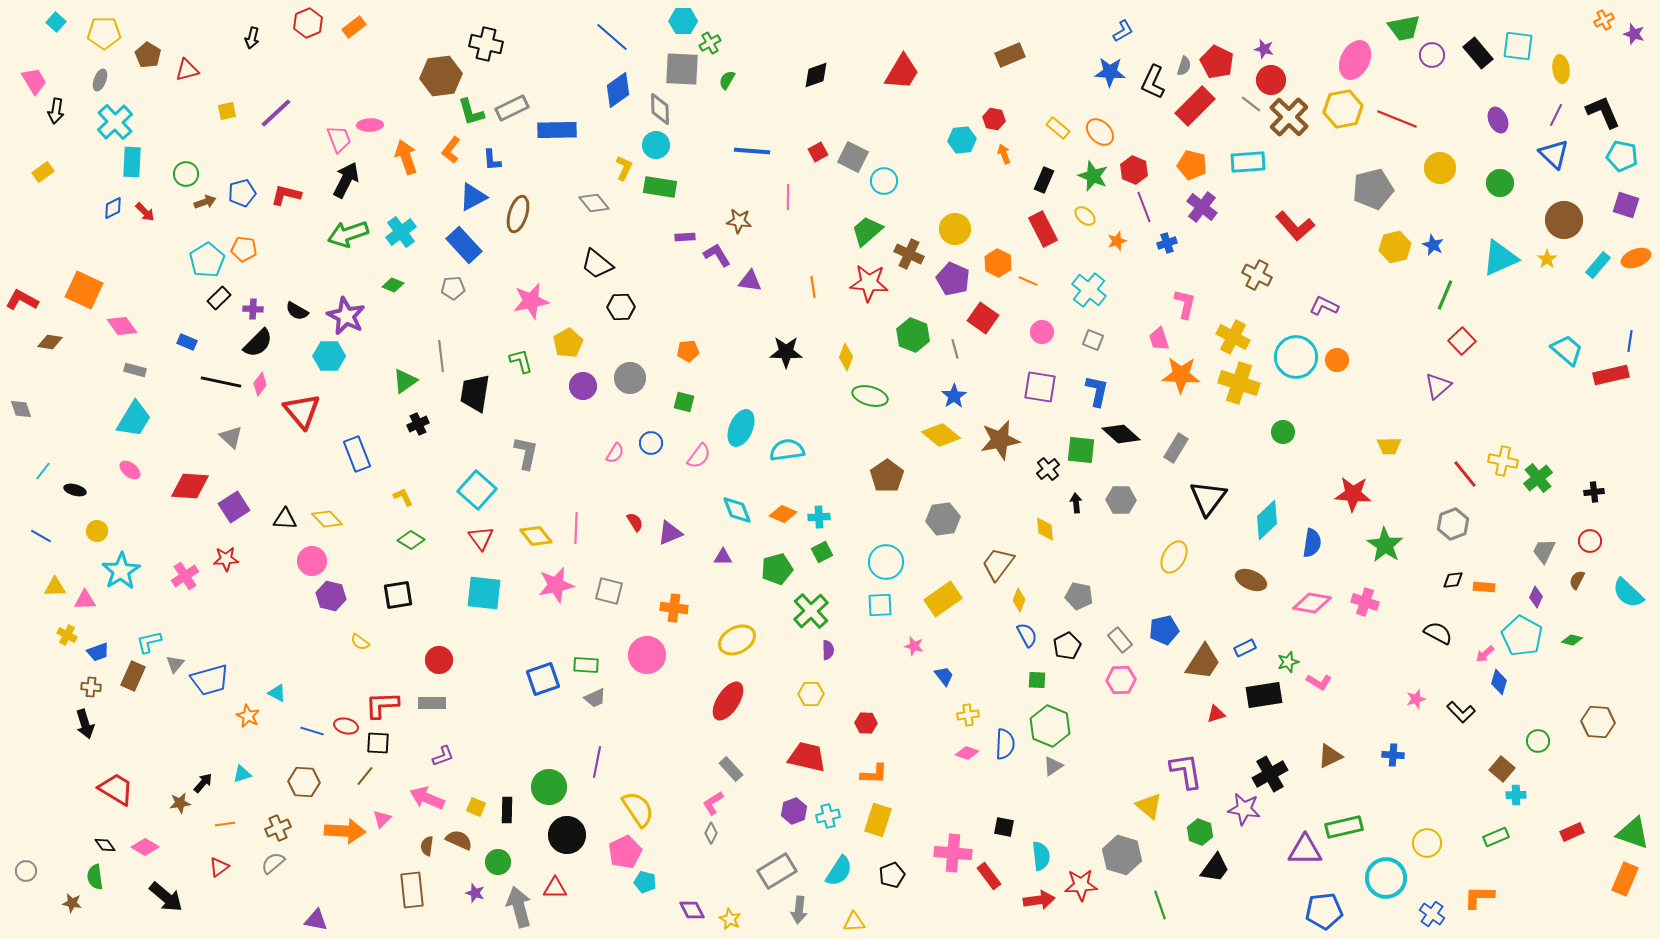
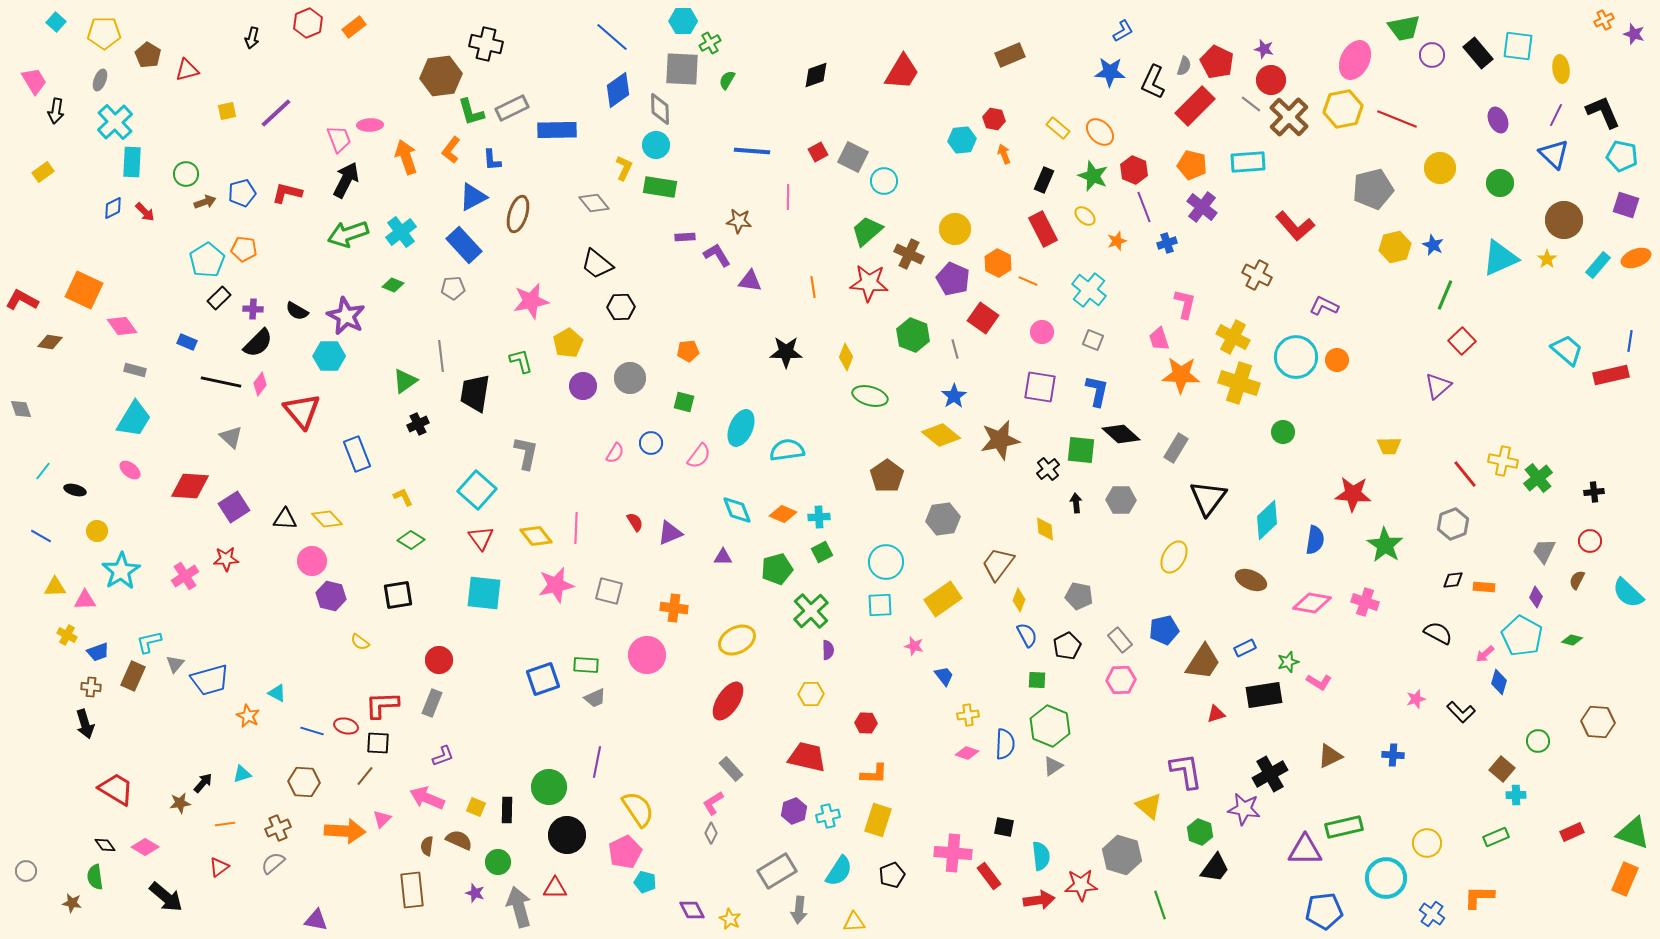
red L-shape at (286, 195): moved 1 px right, 2 px up
blue semicircle at (1312, 543): moved 3 px right, 3 px up
gray rectangle at (432, 703): rotated 68 degrees counterclockwise
